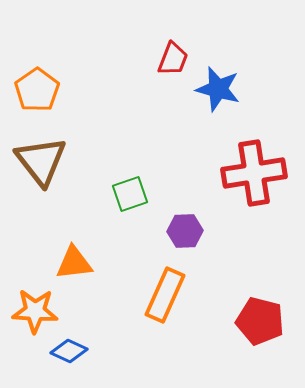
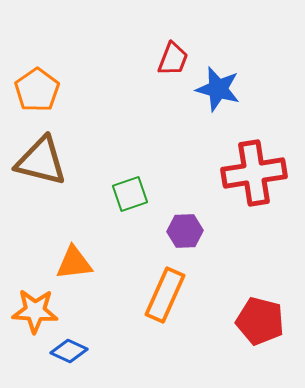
brown triangle: rotated 38 degrees counterclockwise
